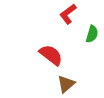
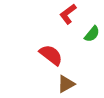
green semicircle: rotated 24 degrees clockwise
brown triangle: rotated 12 degrees clockwise
